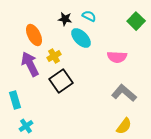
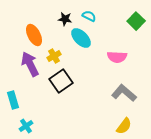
cyan rectangle: moved 2 px left
